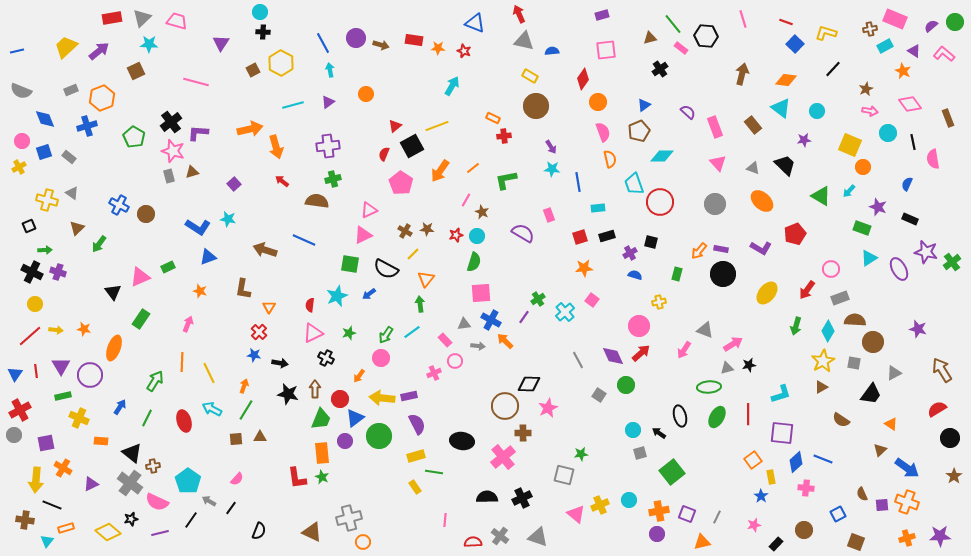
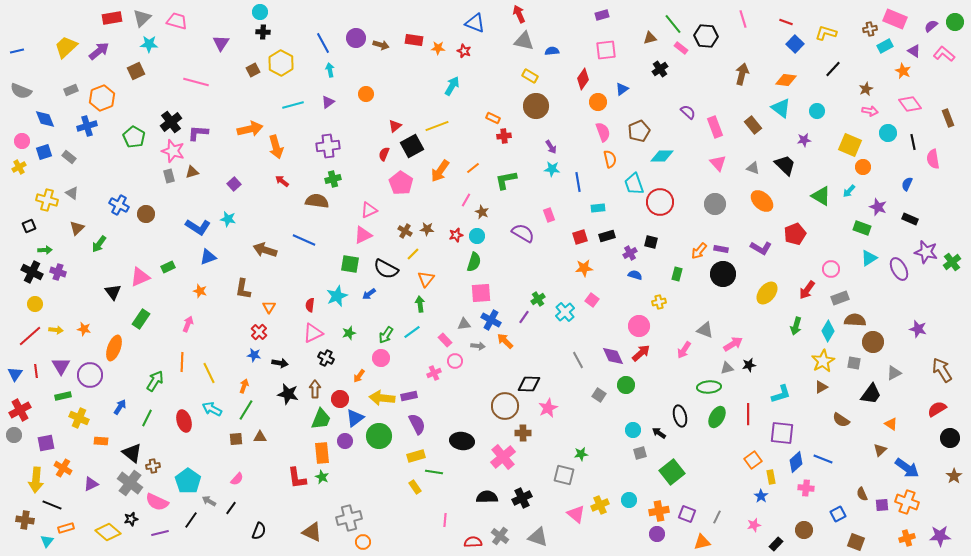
blue triangle at (644, 105): moved 22 px left, 16 px up
